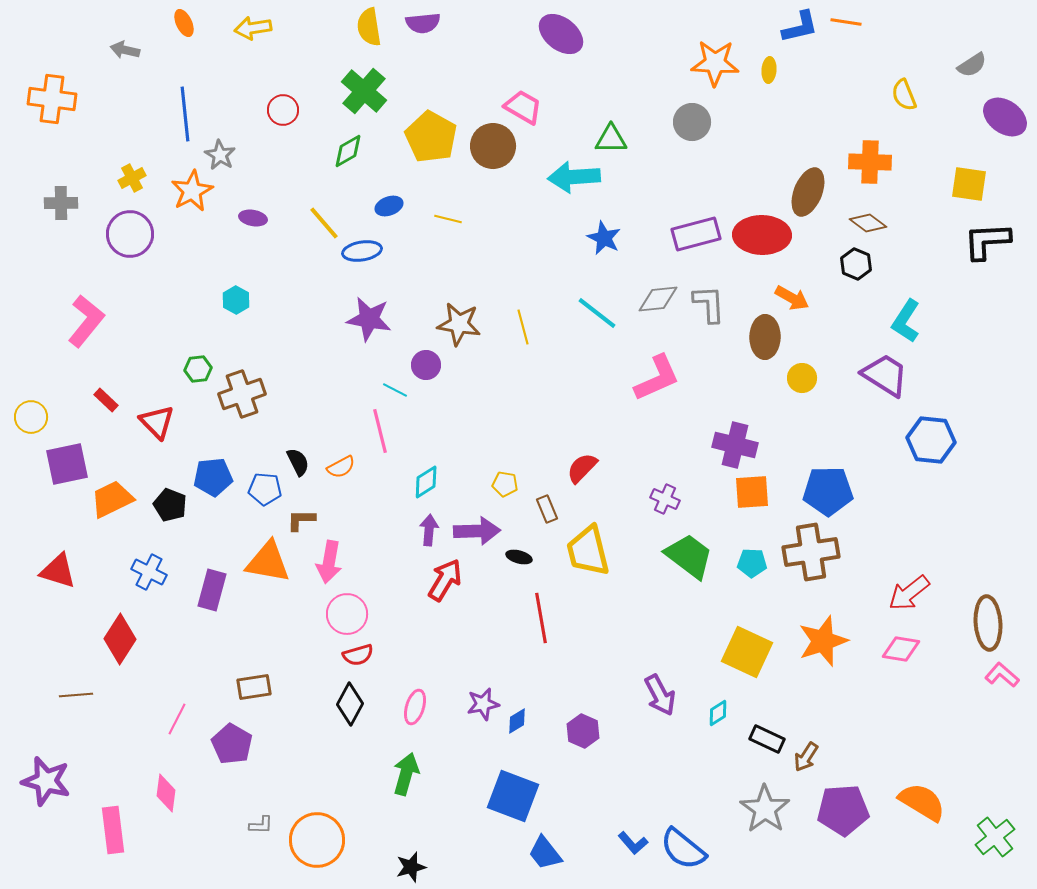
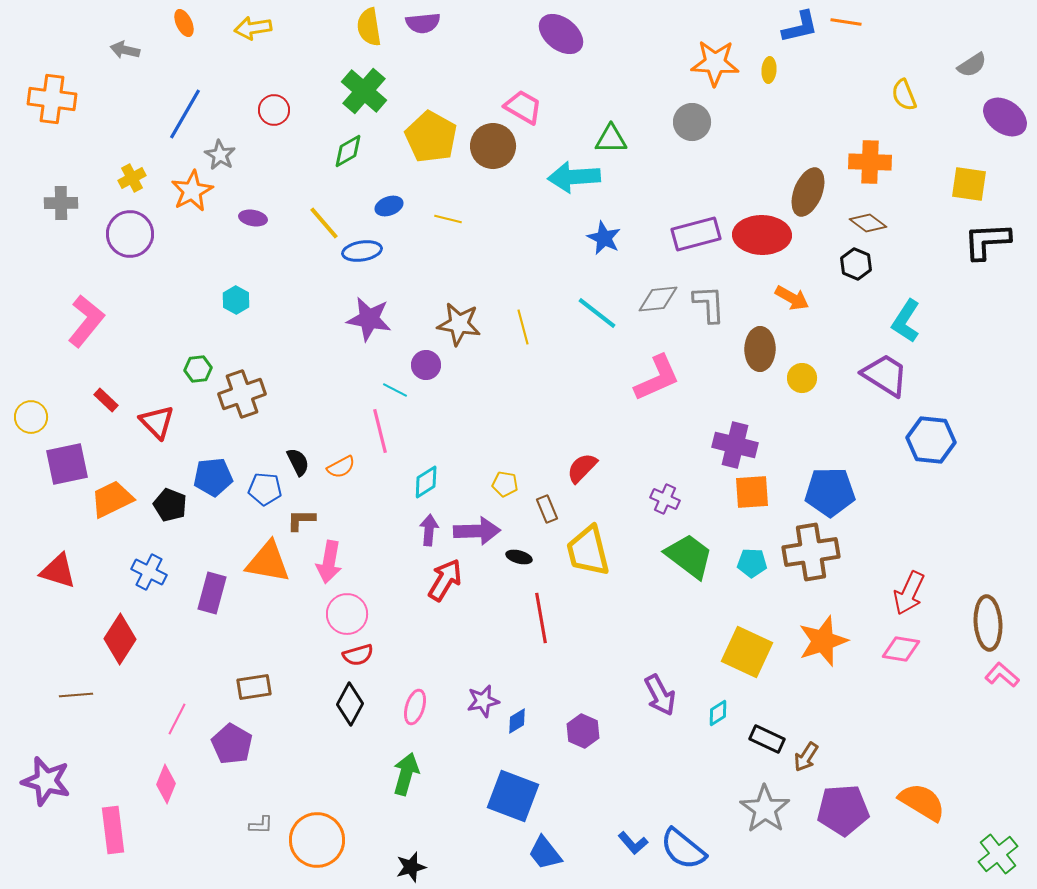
red circle at (283, 110): moved 9 px left
blue line at (185, 114): rotated 36 degrees clockwise
brown ellipse at (765, 337): moved 5 px left, 12 px down
blue pentagon at (828, 491): moved 2 px right, 1 px down
purple rectangle at (212, 590): moved 3 px down
red arrow at (909, 593): rotated 27 degrees counterclockwise
purple star at (483, 704): moved 3 px up
pink diamond at (166, 793): moved 9 px up; rotated 15 degrees clockwise
green cross at (995, 837): moved 3 px right, 17 px down
